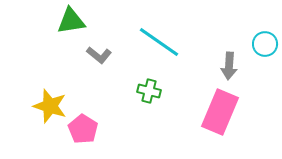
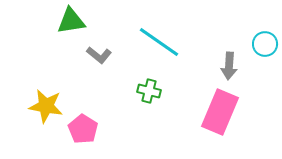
yellow star: moved 4 px left; rotated 8 degrees counterclockwise
